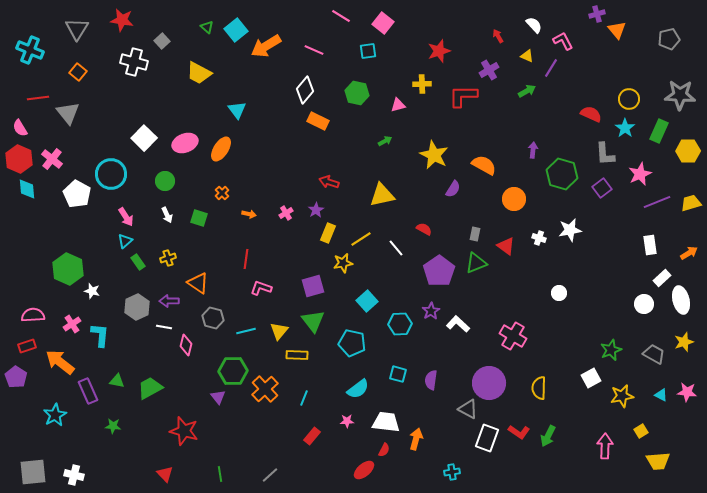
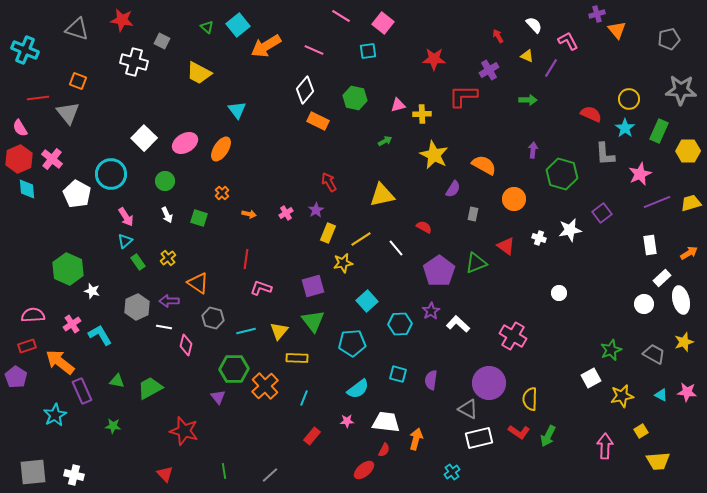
gray triangle at (77, 29): rotated 45 degrees counterclockwise
cyan square at (236, 30): moved 2 px right, 5 px up
gray square at (162, 41): rotated 21 degrees counterclockwise
pink L-shape at (563, 41): moved 5 px right
cyan cross at (30, 50): moved 5 px left
red star at (439, 51): moved 5 px left, 8 px down; rotated 20 degrees clockwise
orange square at (78, 72): moved 9 px down; rotated 18 degrees counterclockwise
yellow cross at (422, 84): moved 30 px down
green arrow at (527, 91): moved 1 px right, 9 px down; rotated 30 degrees clockwise
green hexagon at (357, 93): moved 2 px left, 5 px down
gray star at (680, 95): moved 1 px right, 5 px up
pink ellipse at (185, 143): rotated 10 degrees counterclockwise
red hexagon at (19, 159): rotated 12 degrees clockwise
red arrow at (329, 182): rotated 42 degrees clockwise
purple square at (602, 188): moved 25 px down
red semicircle at (424, 229): moved 2 px up
gray rectangle at (475, 234): moved 2 px left, 20 px up
yellow cross at (168, 258): rotated 21 degrees counterclockwise
cyan L-shape at (100, 335): rotated 35 degrees counterclockwise
cyan pentagon at (352, 343): rotated 16 degrees counterclockwise
yellow rectangle at (297, 355): moved 3 px down
green hexagon at (233, 371): moved 1 px right, 2 px up
yellow semicircle at (539, 388): moved 9 px left, 11 px down
orange cross at (265, 389): moved 3 px up
purple rectangle at (88, 391): moved 6 px left
white rectangle at (487, 438): moved 8 px left; rotated 56 degrees clockwise
cyan cross at (452, 472): rotated 28 degrees counterclockwise
green line at (220, 474): moved 4 px right, 3 px up
